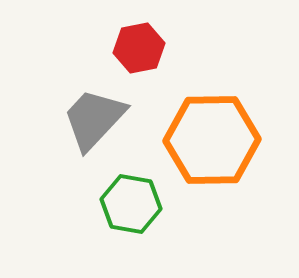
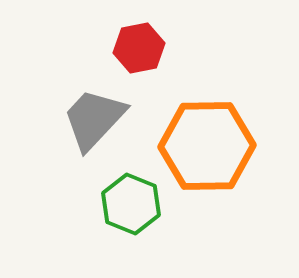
orange hexagon: moved 5 px left, 6 px down
green hexagon: rotated 12 degrees clockwise
